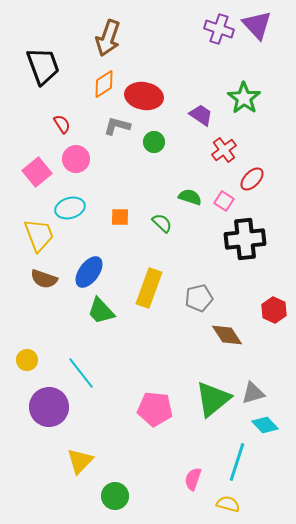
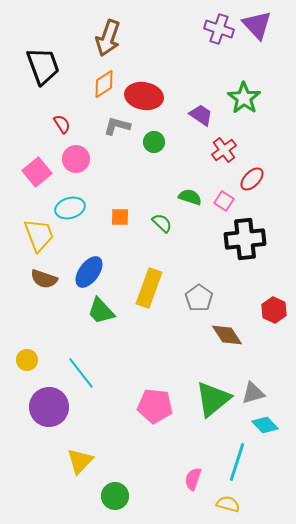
gray pentagon at (199, 298): rotated 24 degrees counterclockwise
pink pentagon at (155, 409): moved 3 px up
